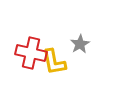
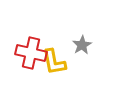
gray star: moved 2 px right, 1 px down
